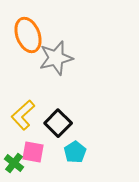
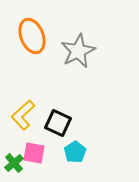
orange ellipse: moved 4 px right, 1 px down
gray star: moved 22 px right, 7 px up; rotated 12 degrees counterclockwise
black square: rotated 20 degrees counterclockwise
pink square: moved 1 px right, 1 px down
green cross: rotated 12 degrees clockwise
